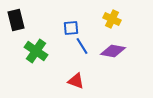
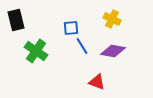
red triangle: moved 21 px right, 1 px down
